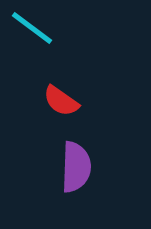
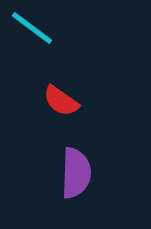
purple semicircle: moved 6 px down
